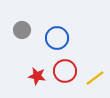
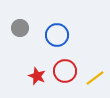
gray circle: moved 2 px left, 2 px up
blue circle: moved 3 px up
red star: rotated 12 degrees clockwise
